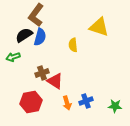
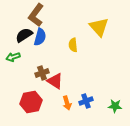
yellow triangle: rotated 30 degrees clockwise
